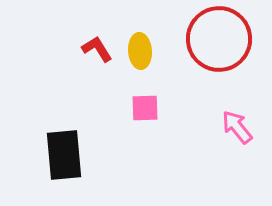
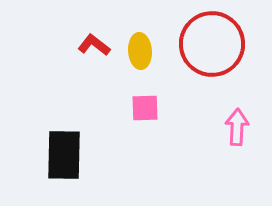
red circle: moved 7 px left, 5 px down
red L-shape: moved 3 px left, 4 px up; rotated 20 degrees counterclockwise
pink arrow: rotated 42 degrees clockwise
black rectangle: rotated 6 degrees clockwise
